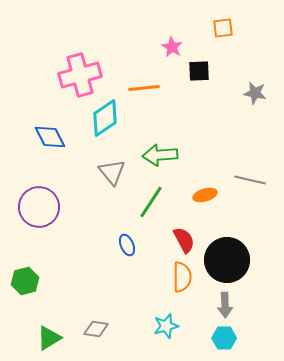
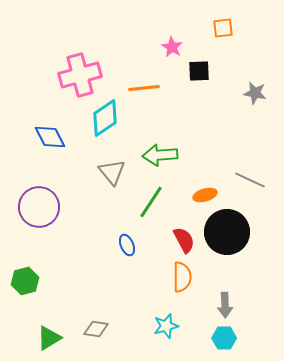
gray line: rotated 12 degrees clockwise
black circle: moved 28 px up
